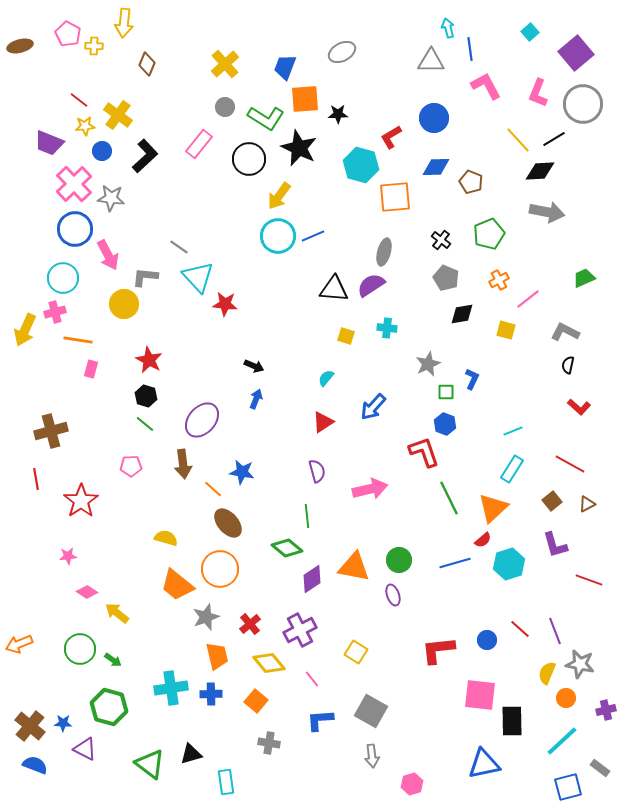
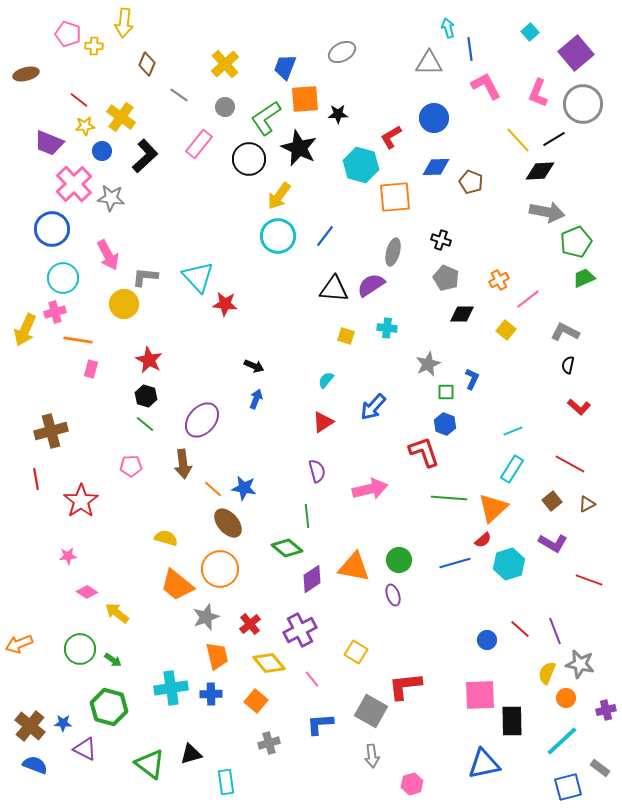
pink pentagon at (68, 34): rotated 10 degrees counterclockwise
brown ellipse at (20, 46): moved 6 px right, 28 px down
gray triangle at (431, 61): moved 2 px left, 2 px down
yellow cross at (118, 115): moved 3 px right, 2 px down
green L-shape at (266, 118): rotated 114 degrees clockwise
blue circle at (75, 229): moved 23 px left
green pentagon at (489, 234): moved 87 px right, 8 px down
blue line at (313, 236): moved 12 px right; rotated 30 degrees counterclockwise
black cross at (441, 240): rotated 18 degrees counterclockwise
gray line at (179, 247): moved 152 px up
gray ellipse at (384, 252): moved 9 px right
black diamond at (462, 314): rotated 10 degrees clockwise
yellow square at (506, 330): rotated 24 degrees clockwise
cyan semicircle at (326, 378): moved 2 px down
blue star at (242, 472): moved 2 px right, 16 px down
green line at (449, 498): rotated 60 degrees counterclockwise
purple L-shape at (555, 545): moved 2 px left, 2 px up; rotated 44 degrees counterclockwise
red L-shape at (438, 650): moved 33 px left, 36 px down
pink square at (480, 695): rotated 8 degrees counterclockwise
blue L-shape at (320, 720): moved 4 px down
gray cross at (269, 743): rotated 25 degrees counterclockwise
